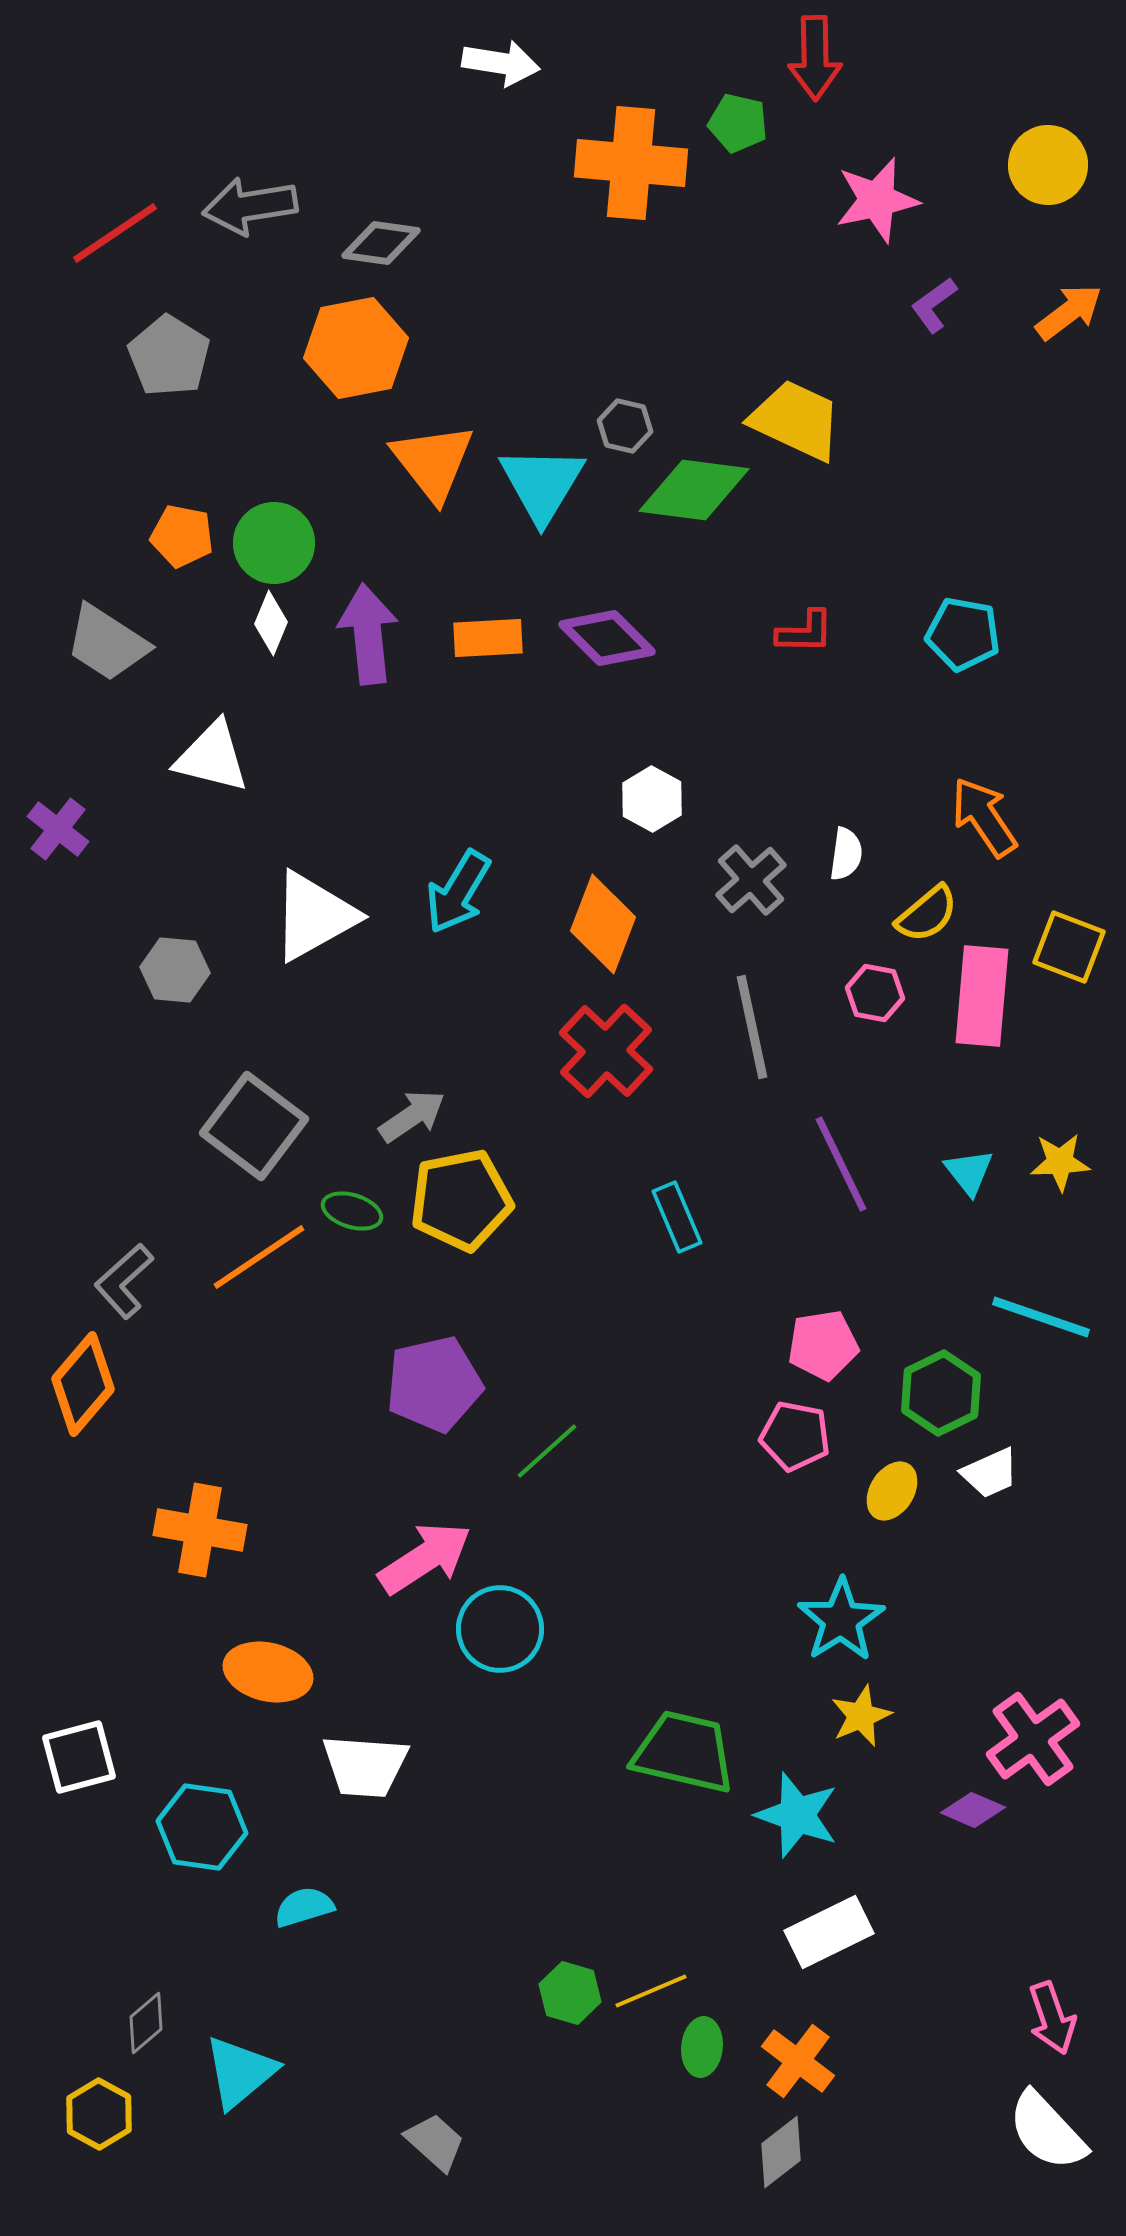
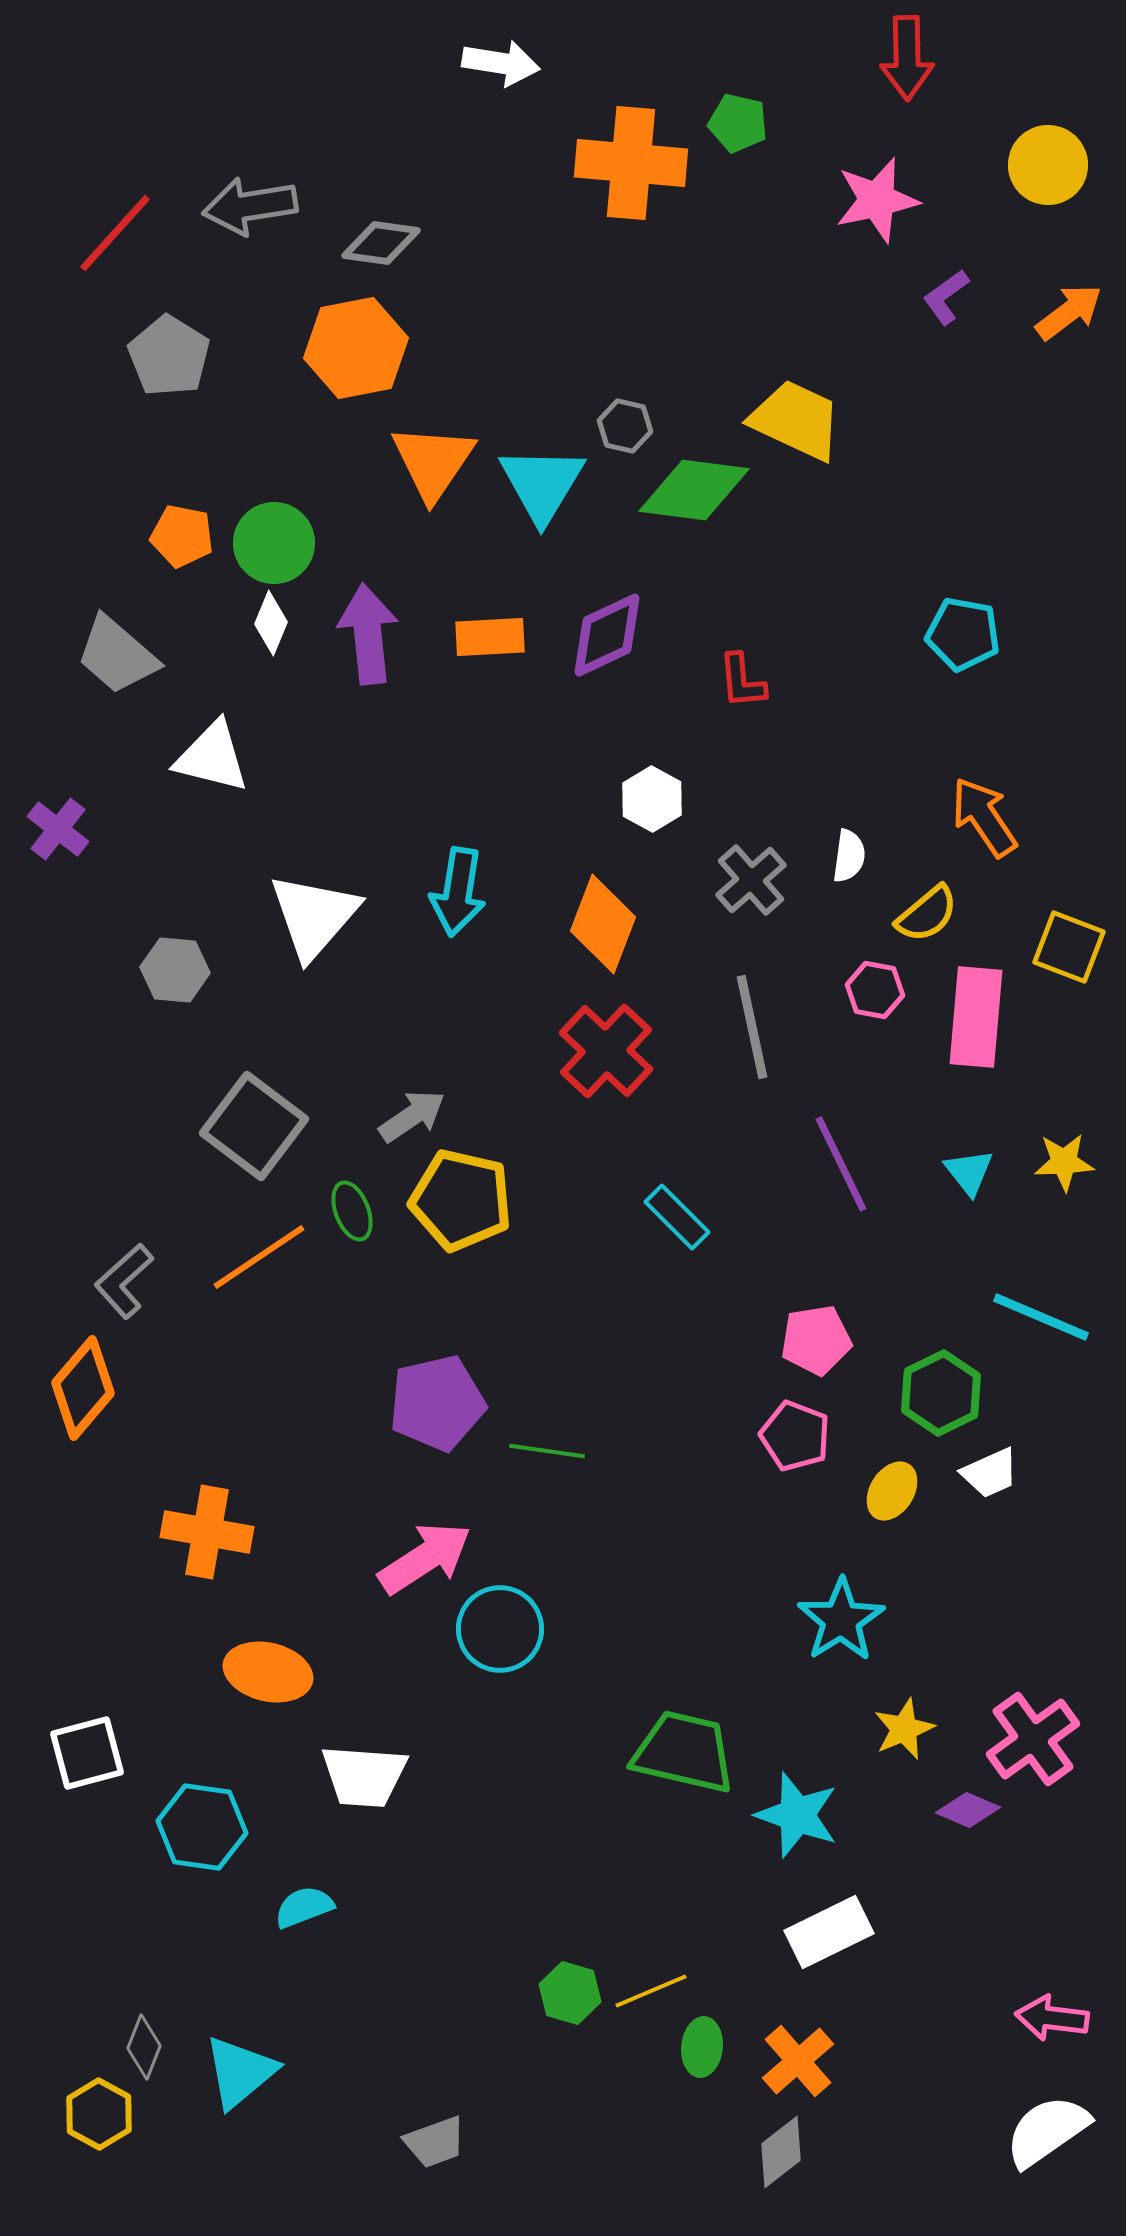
red arrow at (815, 58): moved 92 px right
red line at (115, 233): rotated 14 degrees counterclockwise
purple L-shape at (934, 305): moved 12 px right, 8 px up
orange triangle at (433, 462): rotated 12 degrees clockwise
red L-shape at (805, 632): moved 63 px left, 49 px down; rotated 84 degrees clockwise
orange rectangle at (488, 638): moved 2 px right, 1 px up
purple diamond at (607, 638): moved 3 px up; rotated 70 degrees counterclockwise
gray trapezoid at (107, 643): moved 10 px right, 12 px down; rotated 8 degrees clockwise
white semicircle at (846, 854): moved 3 px right, 2 px down
cyan arrow at (458, 892): rotated 22 degrees counterclockwise
white triangle at (314, 916): rotated 20 degrees counterclockwise
pink hexagon at (875, 993): moved 3 px up
pink rectangle at (982, 996): moved 6 px left, 21 px down
yellow star at (1060, 1162): moved 4 px right
yellow pentagon at (461, 1200): rotated 24 degrees clockwise
green ellipse at (352, 1211): rotated 52 degrees clockwise
cyan rectangle at (677, 1217): rotated 22 degrees counterclockwise
cyan line at (1041, 1317): rotated 4 degrees clockwise
pink pentagon at (823, 1345): moved 7 px left, 5 px up
orange diamond at (83, 1384): moved 4 px down
purple pentagon at (434, 1384): moved 3 px right, 19 px down
pink pentagon at (795, 1436): rotated 10 degrees clockwise
green line at (547, 1451): rotated 50 degrees clockwise
orange cross at (200, 1530): moved 7 px right, 2 px down
yellow star at (861, 1716): moved 43 px right, 13 px down
white square at (79, 1757): moved 8 px right, 4 px up
white trapezoid at (365, 1766): moved 1 px left, 10 px down
purple diamond at (973, 1810): moved 5 px left
cyan semicircle at (304, 1907): rotated 4 degrees counterclockwise
pink arrow at (1052, 2018): rotated 116 degrees clockwise
gray diamond at (146, 2023): moved 2 px left, 24 px down; rotated 28 degrees counterclockwise
orange cross at (798, 2061): rotated 12 degrees clockwise
white semicircle at (1047, 2131): rotated 98 degrees clockwise
gray trapezoid at (435, 2142): rotated 118 degrees clockwise
